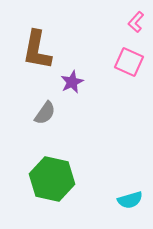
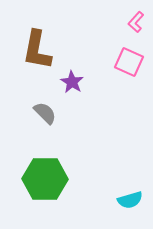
purple star: rotated 15 degrees counterclockwise
gray semicircle: rotated 80 degrees counterclockwise
green hexagon: moved 7 px left; rotated 12 degrees counterclockwise
